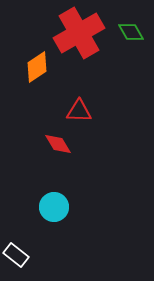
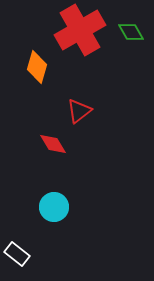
red cross: moved 1 px right, 3 px up
orange diamond: rotated 40 degrees counterclockwise
red triangle: rotated 40 degrees counterclockwise
red diamond: moved 5 px left
white rectangle: moved 1 px right, 1 px up
